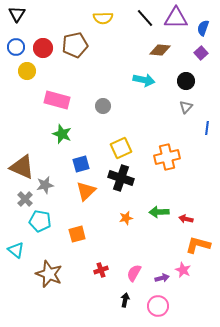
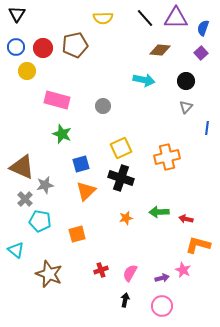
pink semicircle: moved 4 px left
pink circle: moved 4 px right
